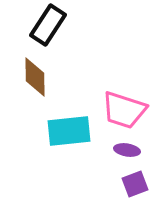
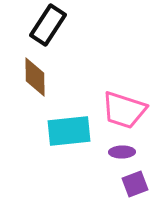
purple ellipse: moved 5 px left, 2 px down; rotated 10 degrees counterclockwise
